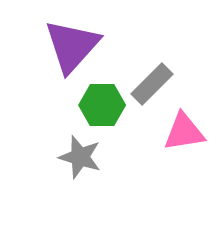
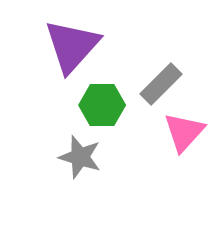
gray rectangle: moved 9 px right
pink triangle: rotated 39 degrees counterclockwise
